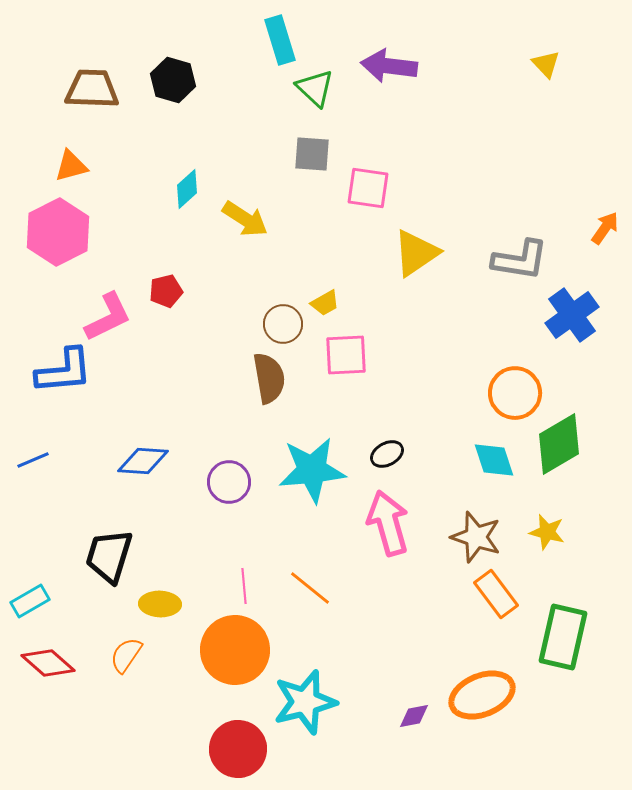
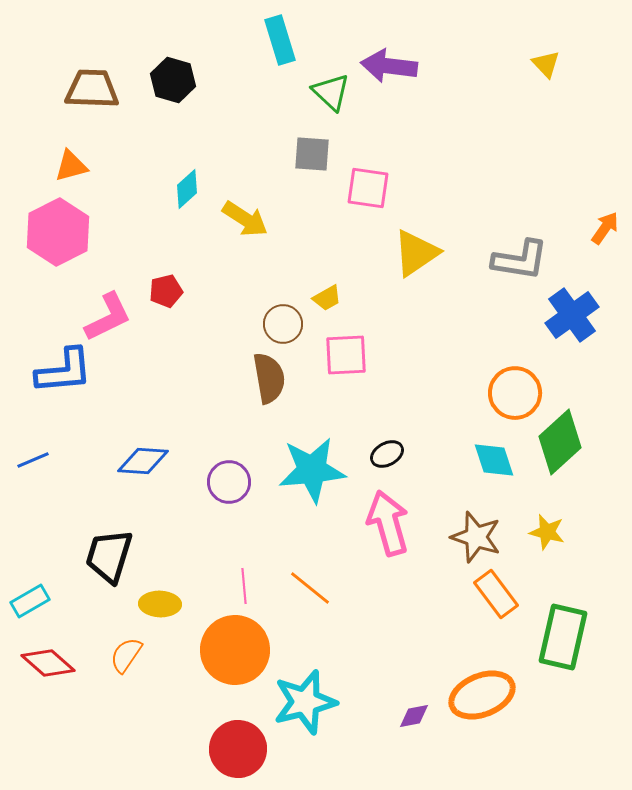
green triangle at (315, 88): moved 16 px right, 4 px down
yellow trapezoid at (325, 303): moved 2 px right, 5 px up
green diamond at (559, 444): moved 1 px right, 2 px up; rotated 12 degrees counterclockwise
